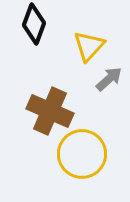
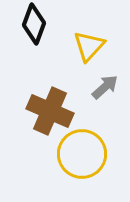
gray arrow: moved 4 px left, 8 px down
